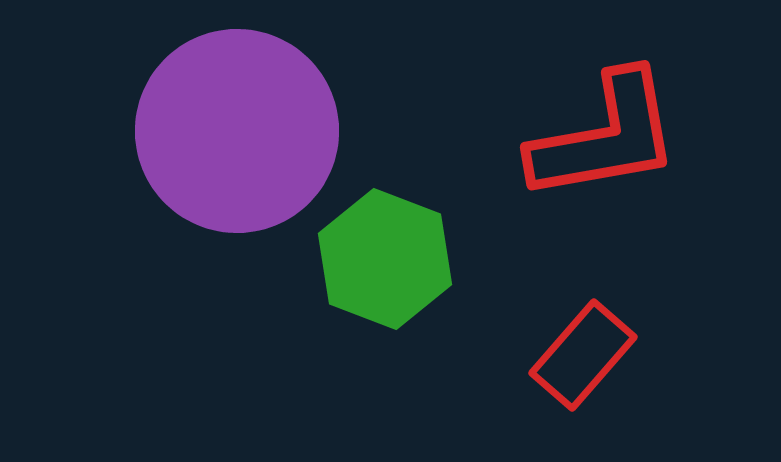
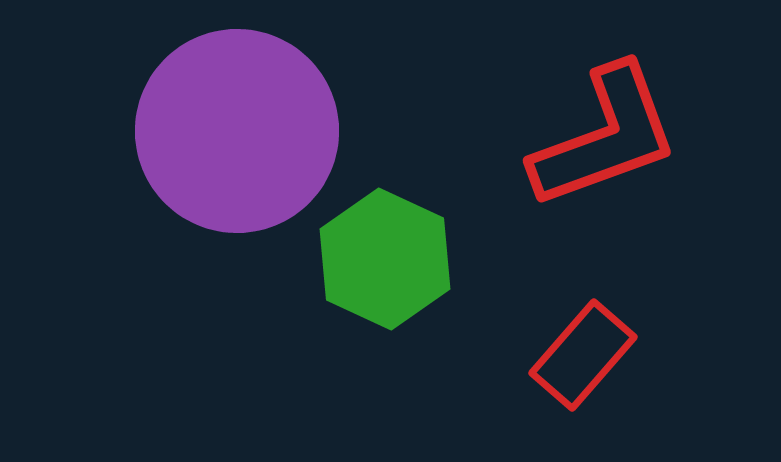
red L-shape: rotated 10 degrees counterclockwise
green hexagon: rotated 4 degrees clockwise
